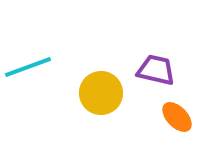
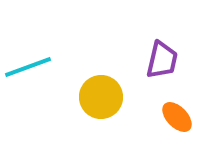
purple trapezoid: moved 6 px right, 10 px up; rotated 90 degrees clockwise
yellow circle: moved 4 px down
